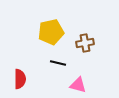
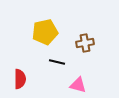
yellow pentagon: moved 6 px left
black line: moved 1 px left, 1 px up
